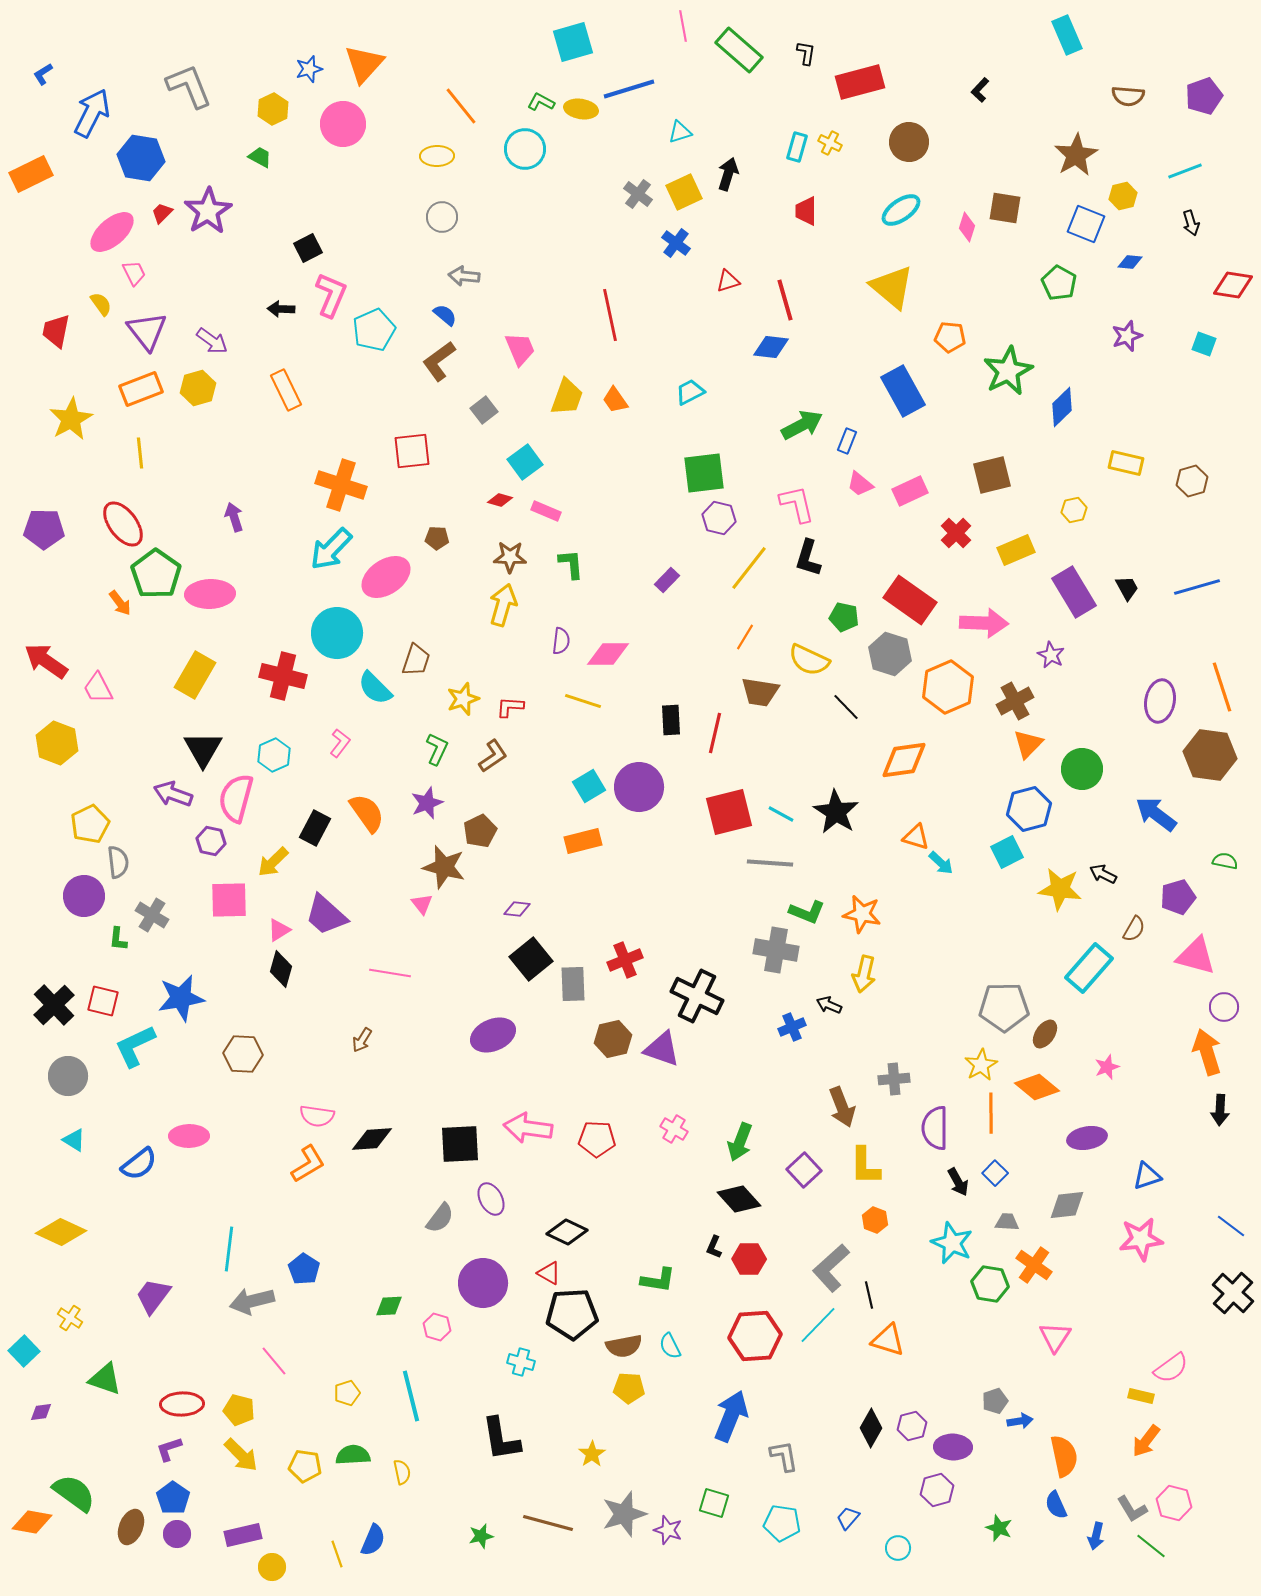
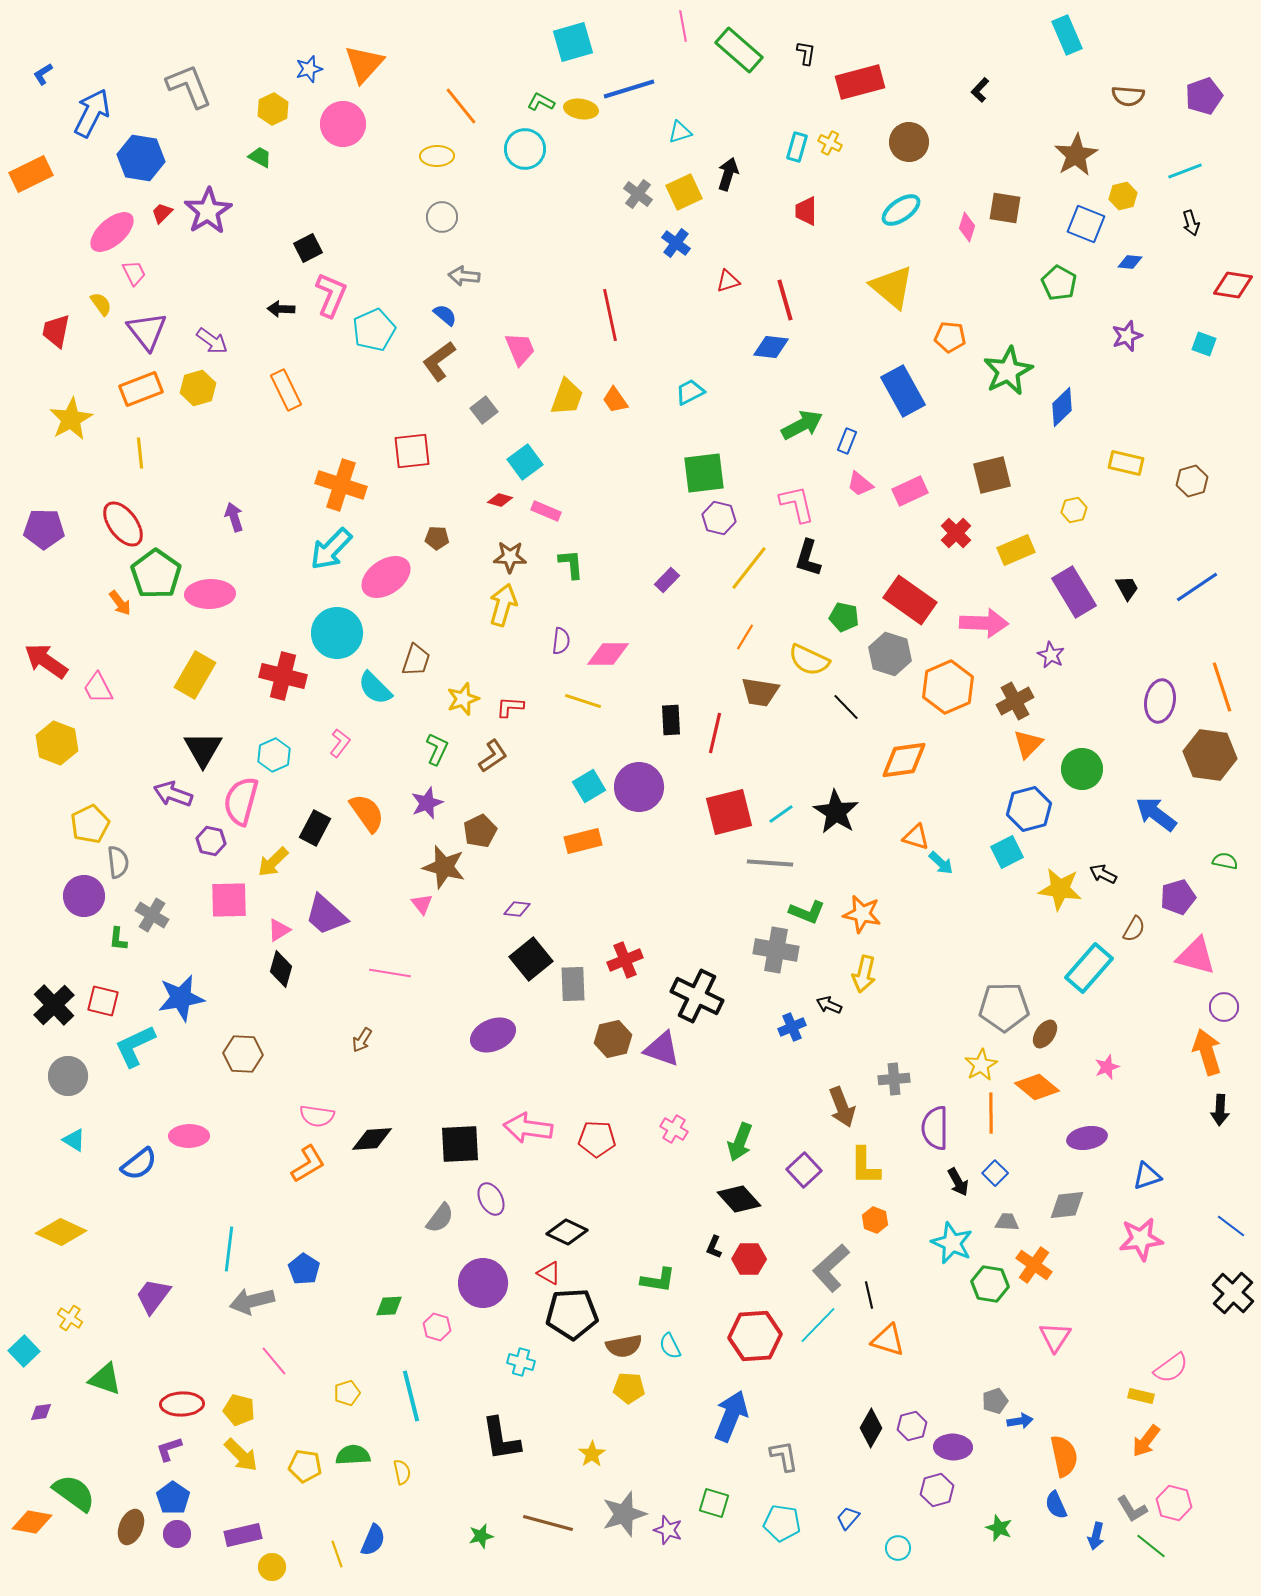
blue line at (1197, 587): rotated 18 degrees counterclockwise
pink semicircle at (236, 798): moved 5 px right, 3 px down
cyan line at (781, 814): rotated 64 degrees counterclockwise
